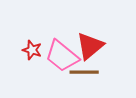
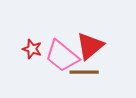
red star: moved 1 px up
